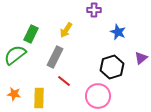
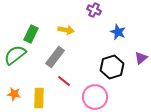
purple cross: rotated 24 degrees clockwise
yellow arrow: rotated 112 degrees counterclockwise
gray rectangle: rotated 10 degrees clockwise
pink circle: moved 3 px left, 1 px down
